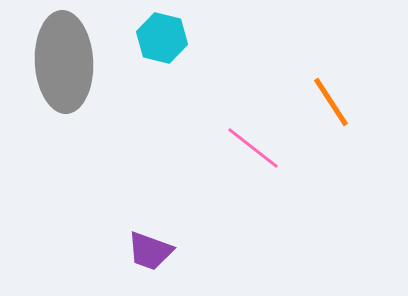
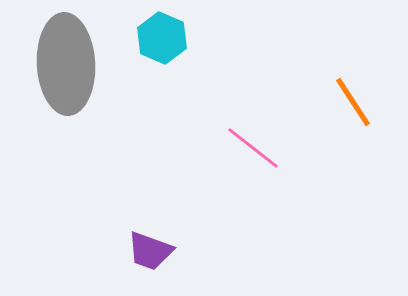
cyan hexagon: rotated 9 degrees clockwise
gray ellipse: moved 2 px right, 2 px down
orange line: moved 22 px right
